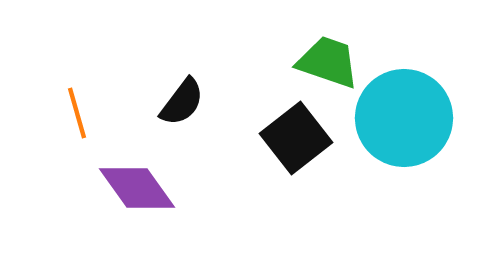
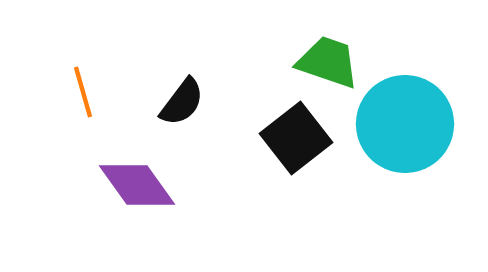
orange line: moved 6 px right, 21 px up
cyan circle: moved 1 px right, 6 px down
purple diamond: moved 3 px up
